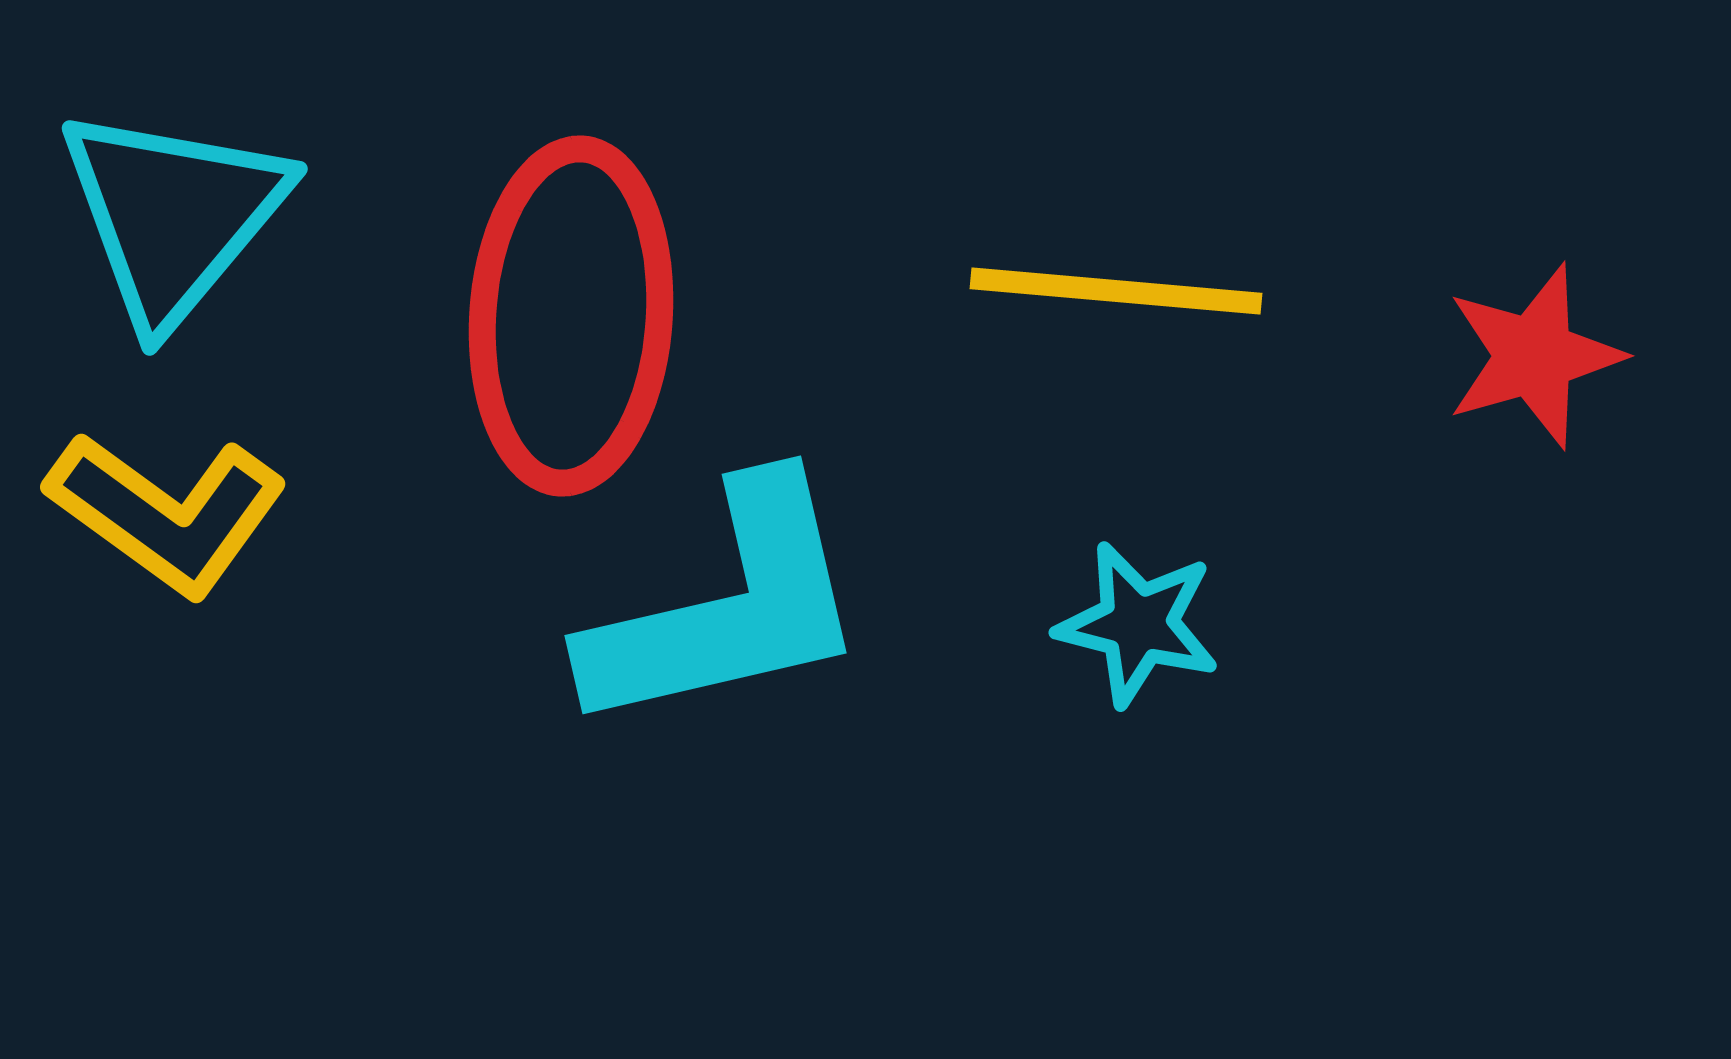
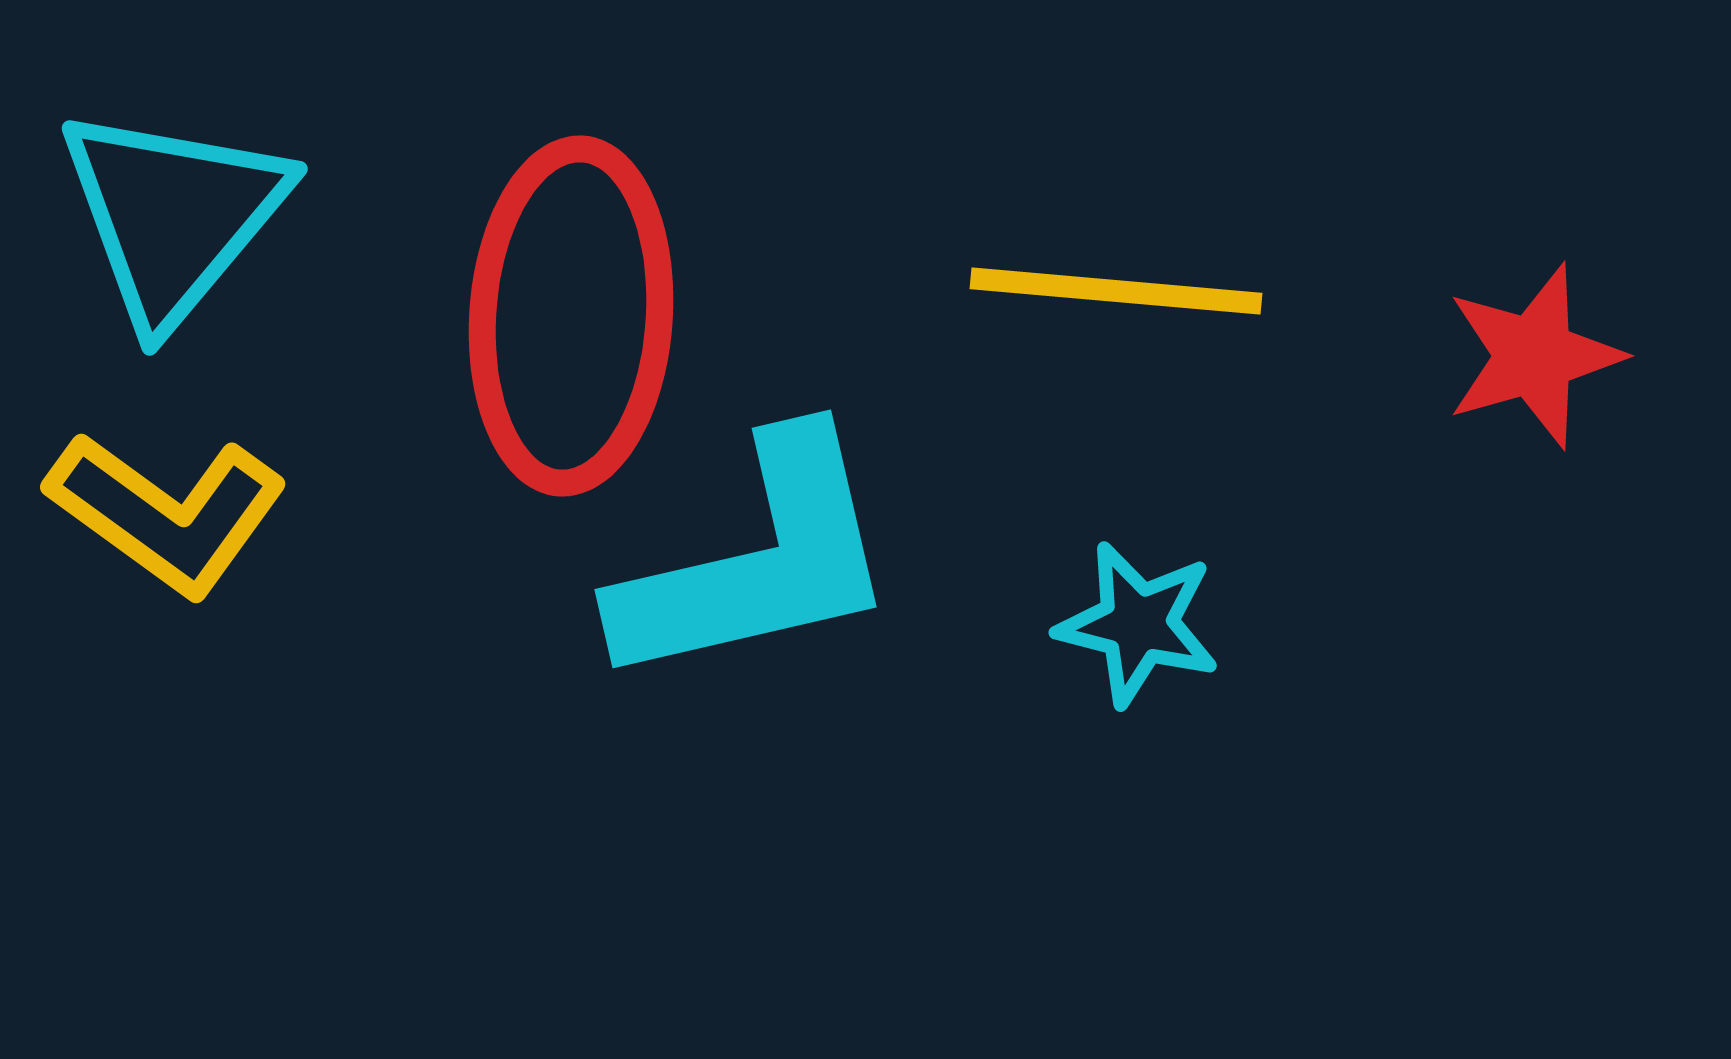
cyan L-shape: moved 30 px right, 46 px up
